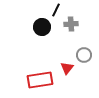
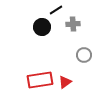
black line: rotated 32 degrees clockwise
gray cross: moved 2 px right
red triangle: moved 2 px left, 14 px down; rotated 16 degrees clockwise
